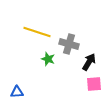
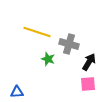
pink square: moved 6 px left
